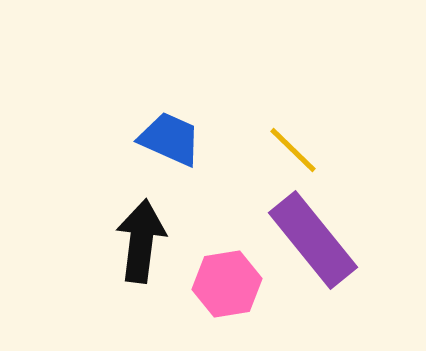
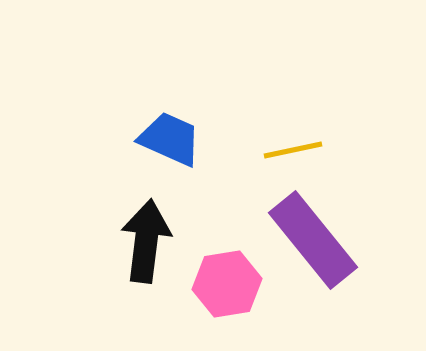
yellow line: rotated 56 degrees counterclockwise
black arrow: moved 5 px right
